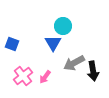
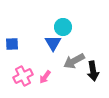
cyan circle: moved 1 px down
blue square: rotated 24 degrees counterclockwise
gray arrow: moved 2 px up
pink cross: rotated 12 degrees clockwise
